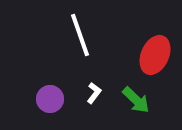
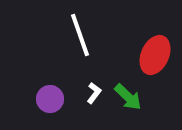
green arrow: moved 8 px left, 3 px up
